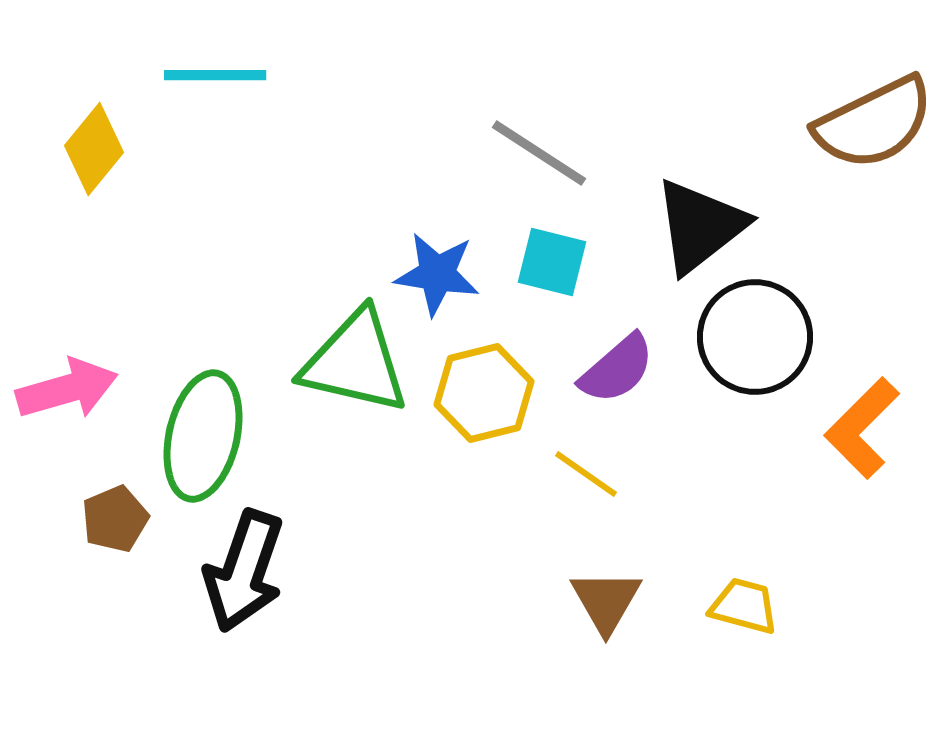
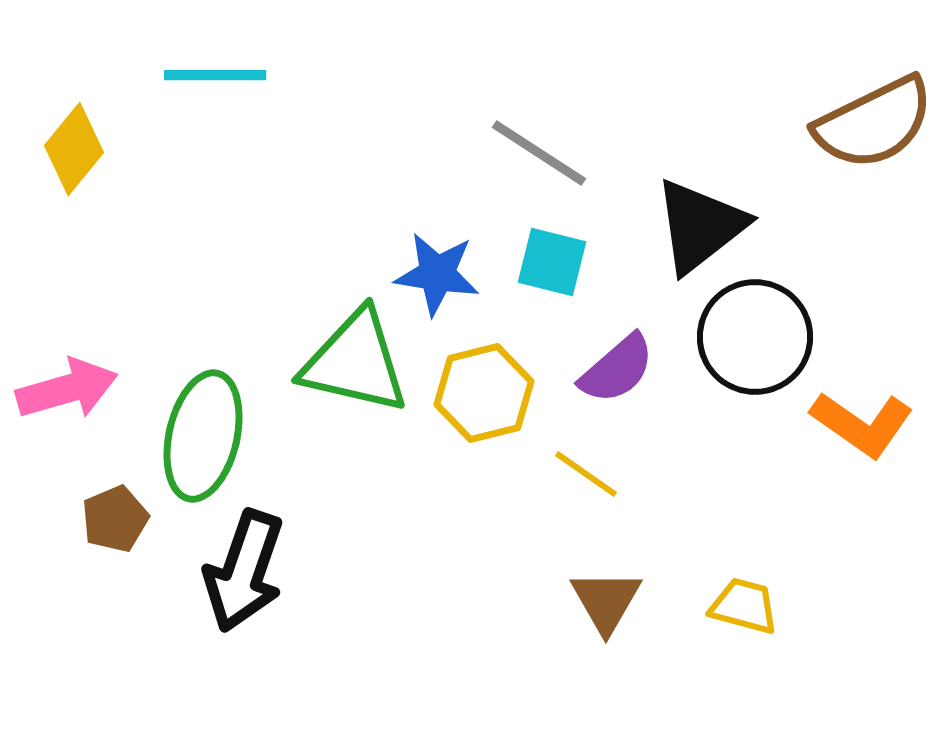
yellow diamond: moved 20 px left
orange L-shape: moved 4 px up; rotated 100 degrees counterclockwise
